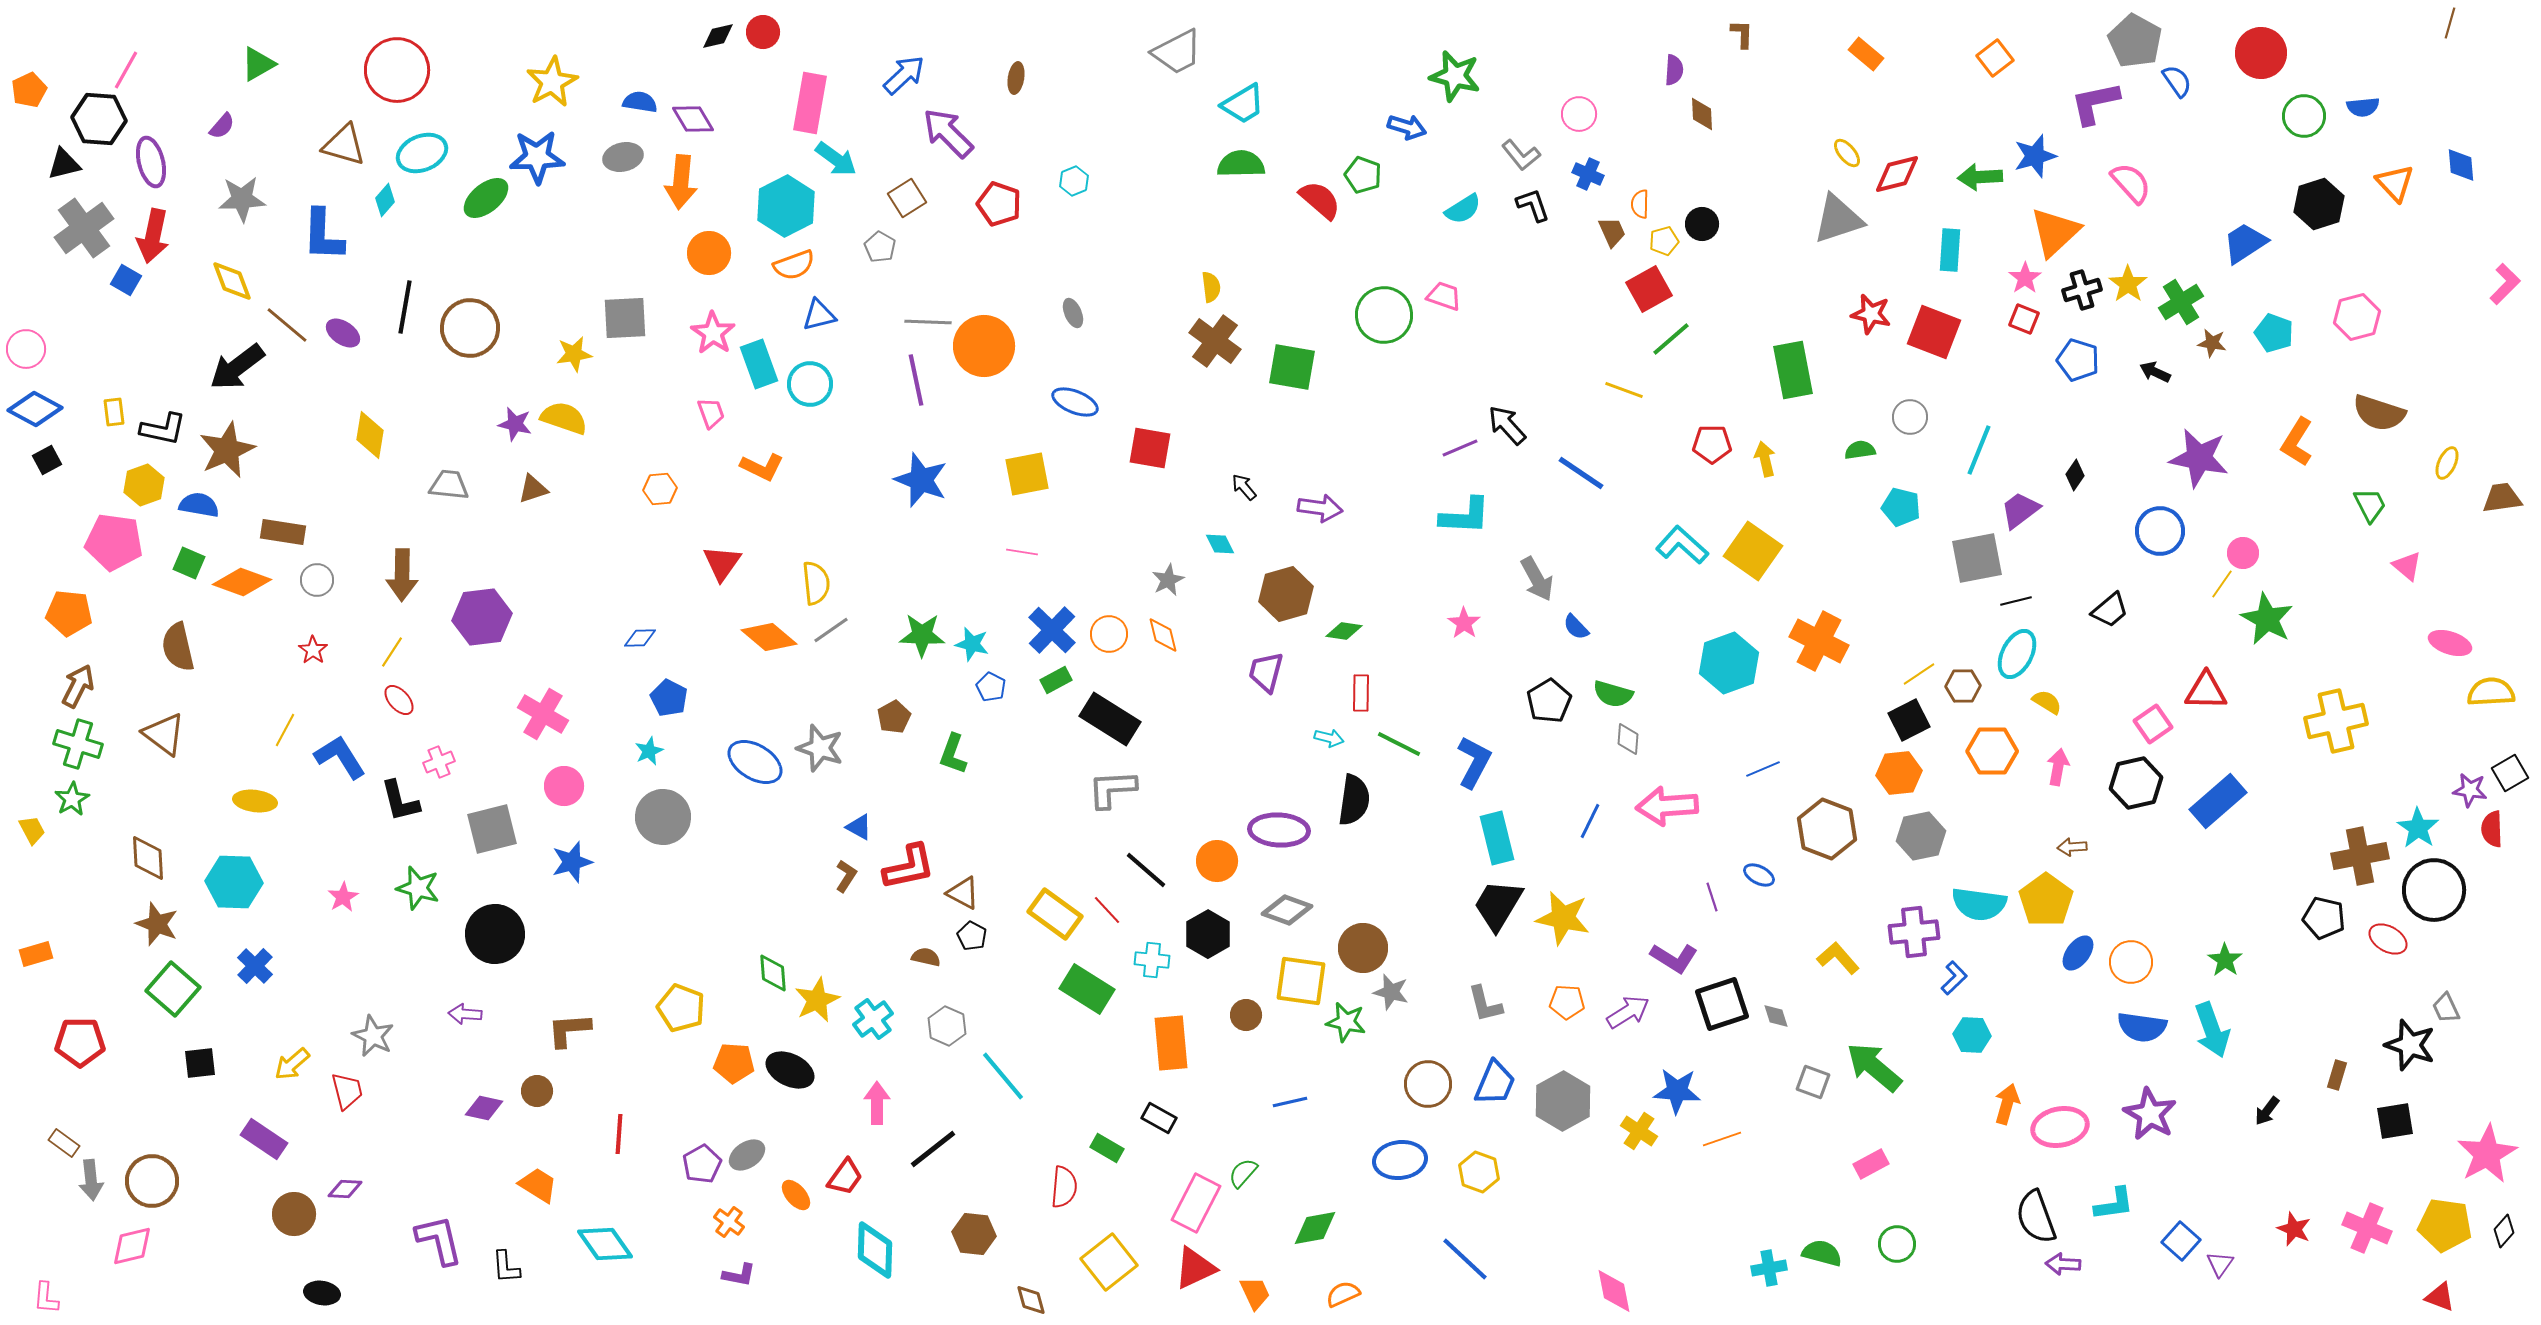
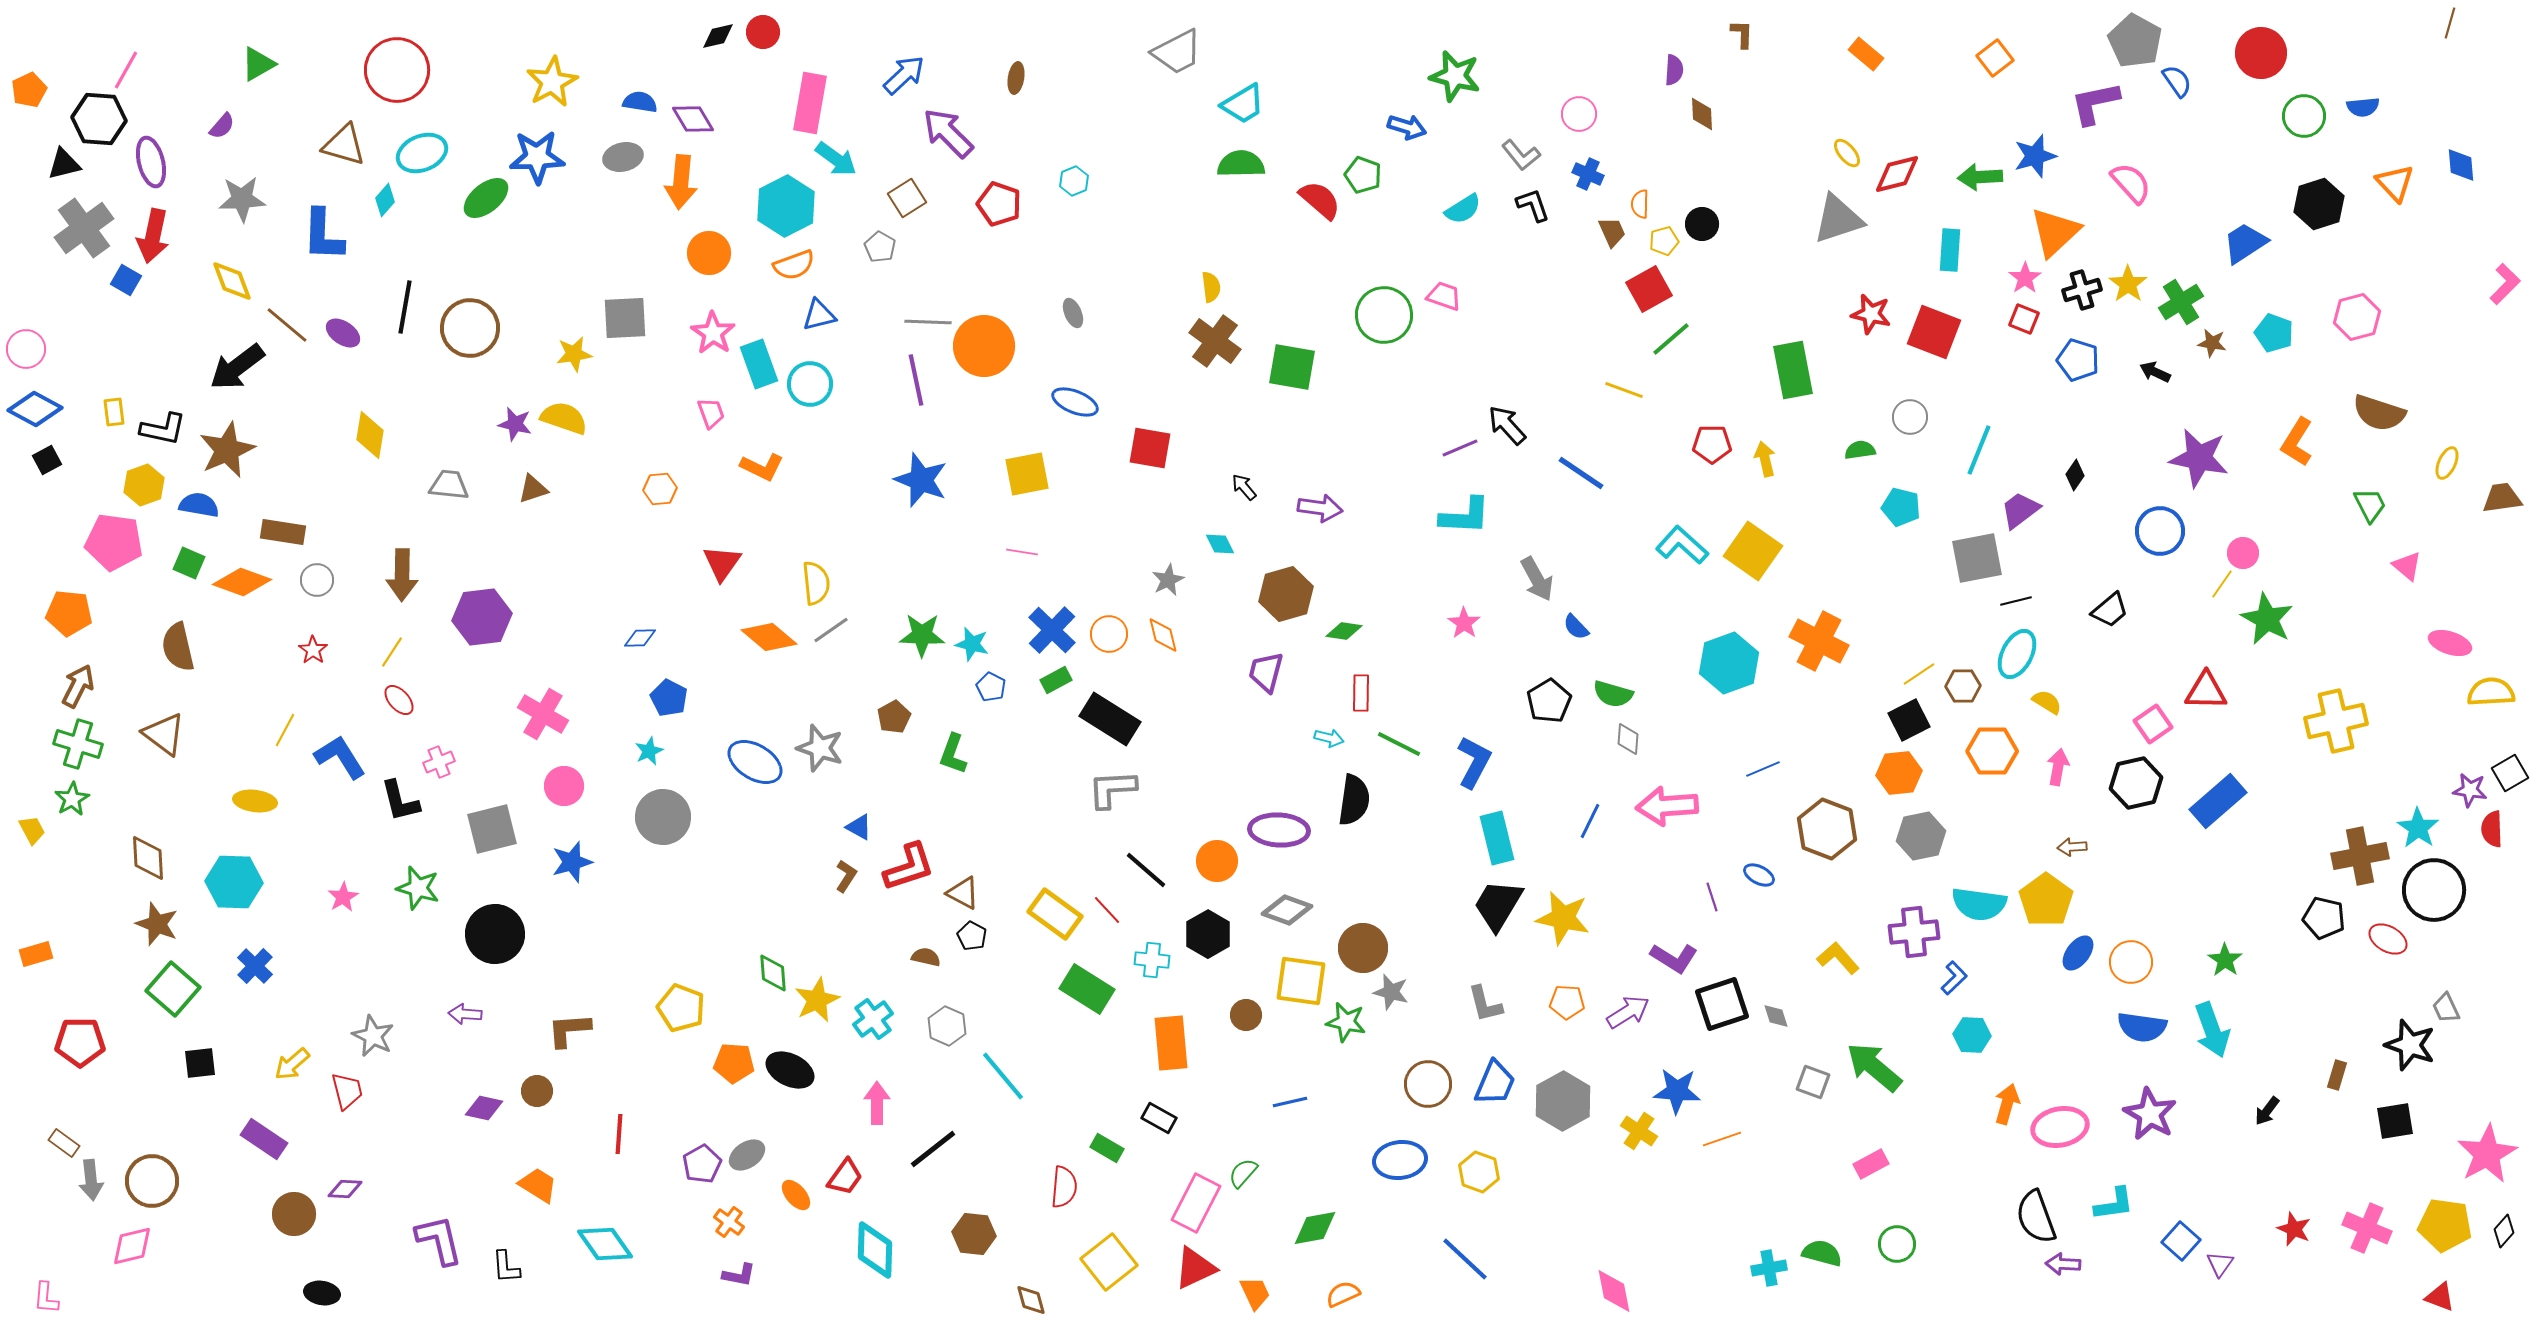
red L-shape at (909, 867): rotated 6 degrees counterclockwise
